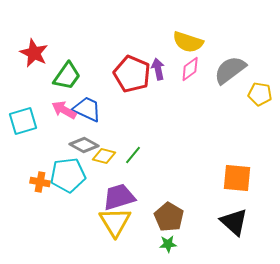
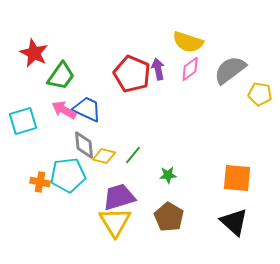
green trapezoid: moved 6 px left
gray diamond: rotated 56 degrees clockwise
green star: moved 69 px up
